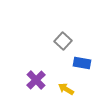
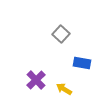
gray square: moved 2 px left, 7 px up
yellow arrow: moved 2 px left
